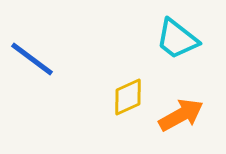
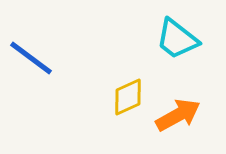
blue line: moved 1 px left, 1 px up
orange arrow: moved 3 px left
